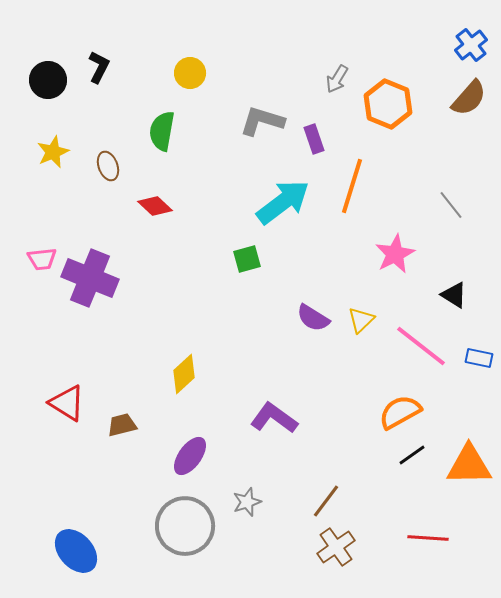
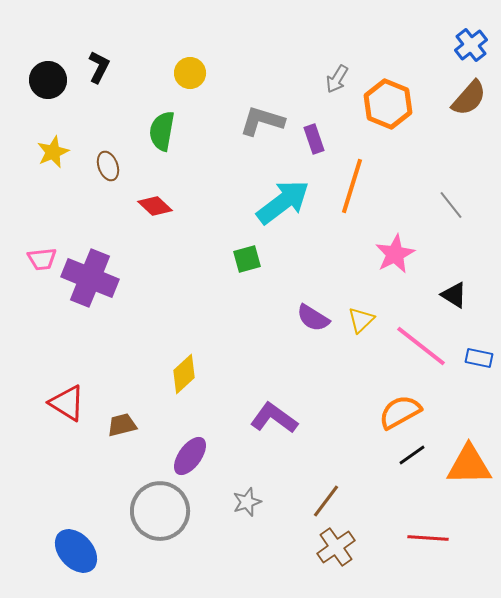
gray circle: moved 25 px left, 15 px up
